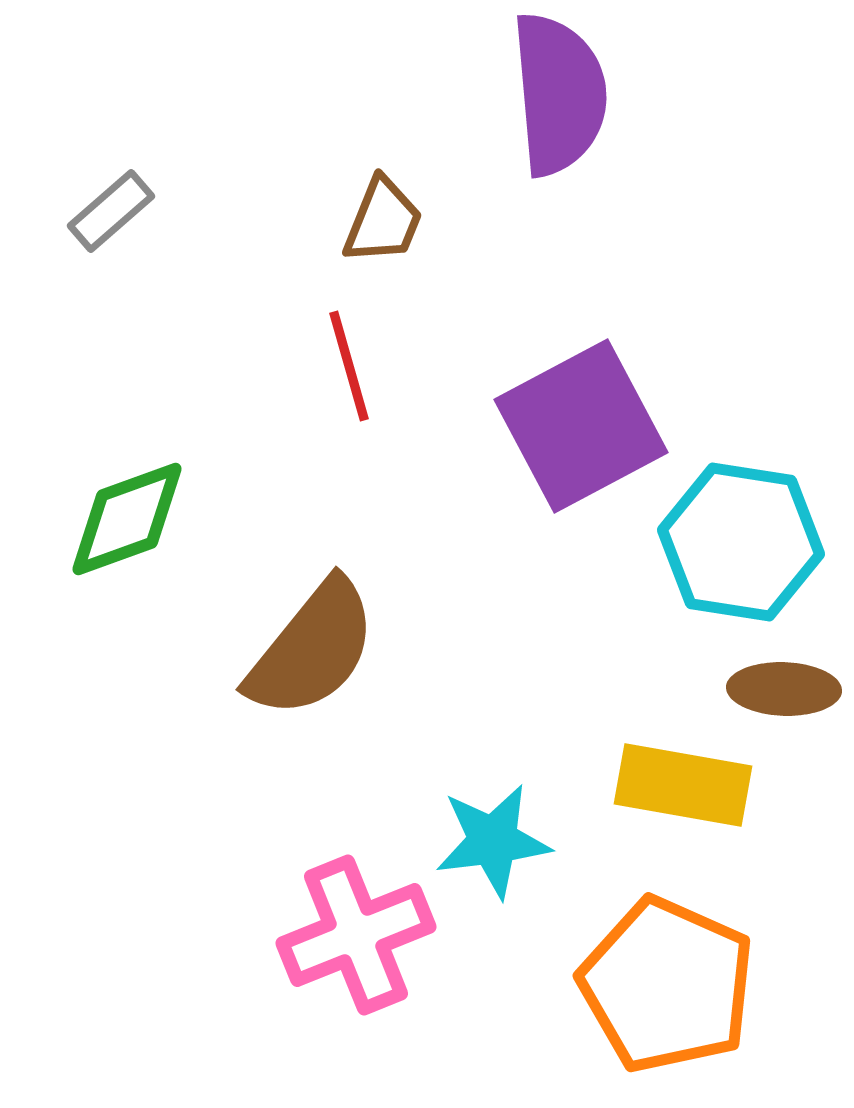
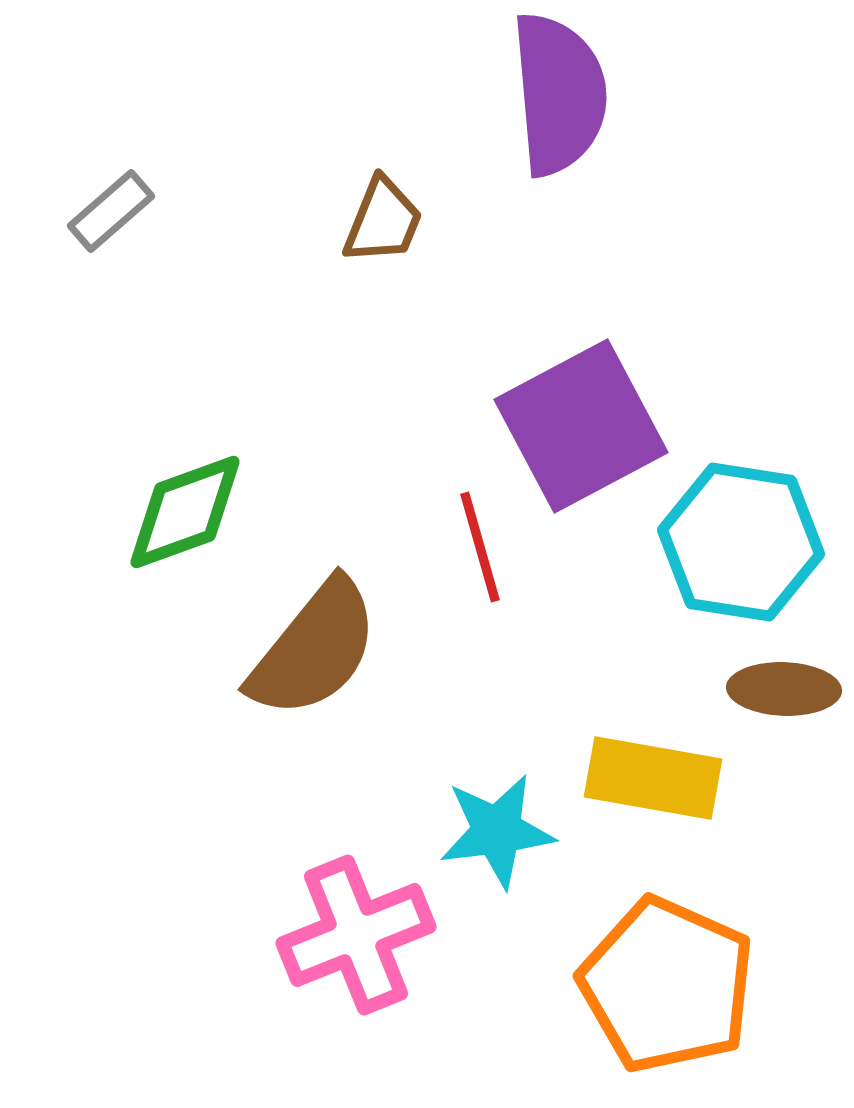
red line: moved 131 px right, 181 px down
green diamond: moved 58 px right, 7 px up
brown semicircle: moved 2 px right
yellow rectangle: moved 30 px left, 7 px up
cyan star: moved 4 px right, 10 px up
